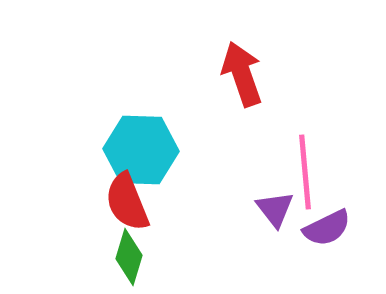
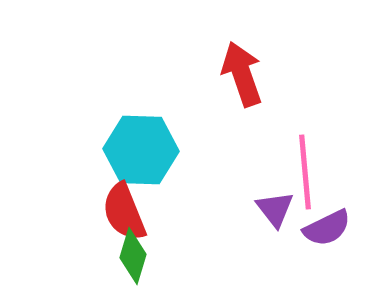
red semicircle: moved 3 px left, 10 px down
green diamond: moved 4 px right, 1 px up
